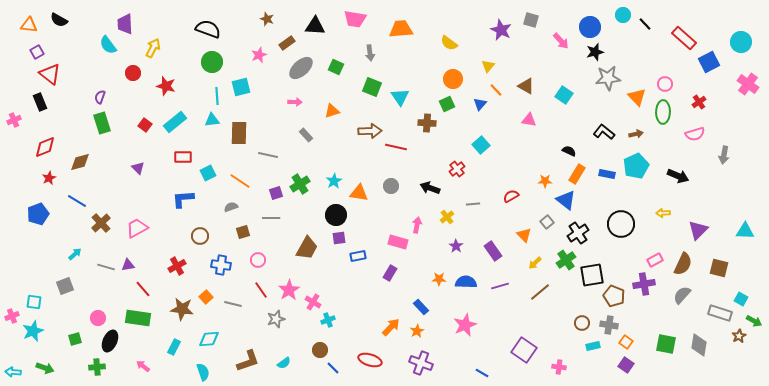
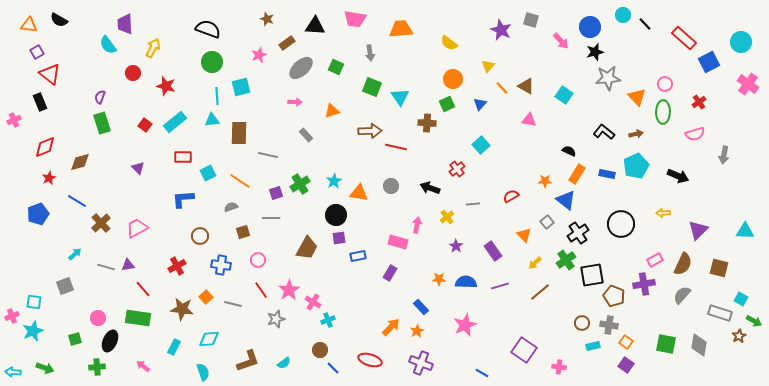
orange line at (496, 90): moved 6 px right, 2 px up
